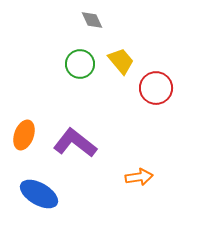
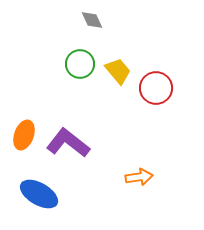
yellow trapezoid: moved 3 px left, 10 px down
purple L-shape: moved 7 px left
